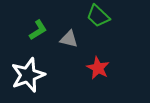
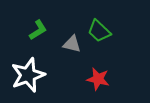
green trapezoid: moved 1 px right, 15 px down
gray triangle: moved 3 px right, 5 px down
red star: moved 11 px down; rotated 15 degrees counterclockwise
